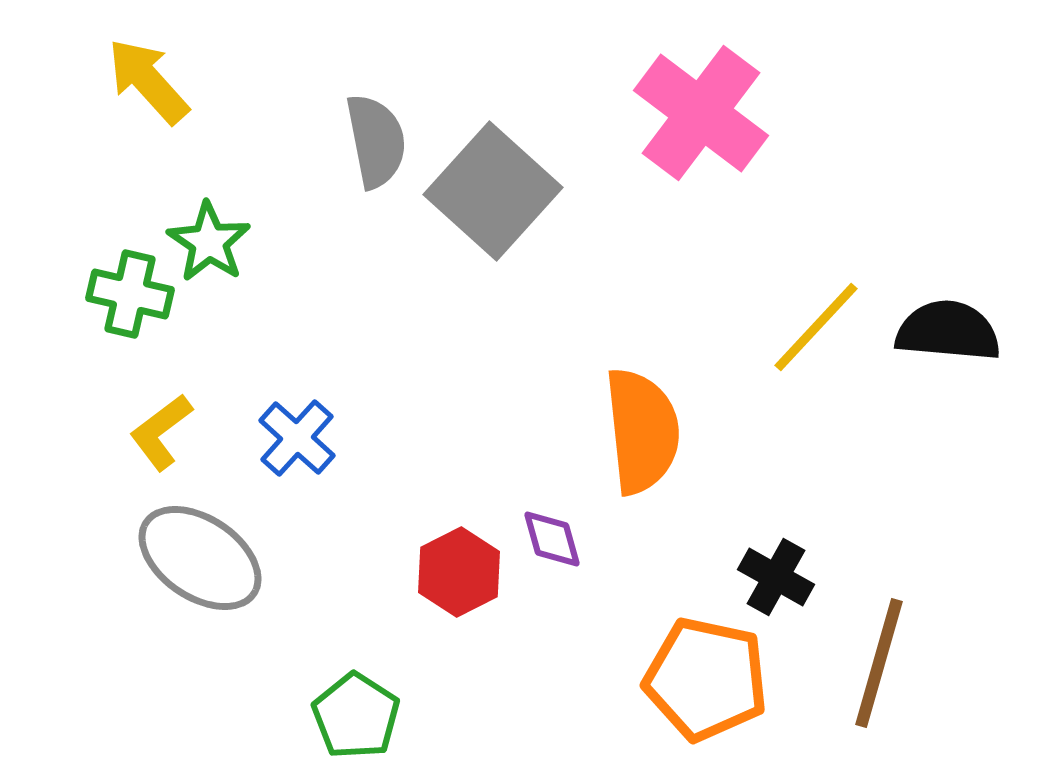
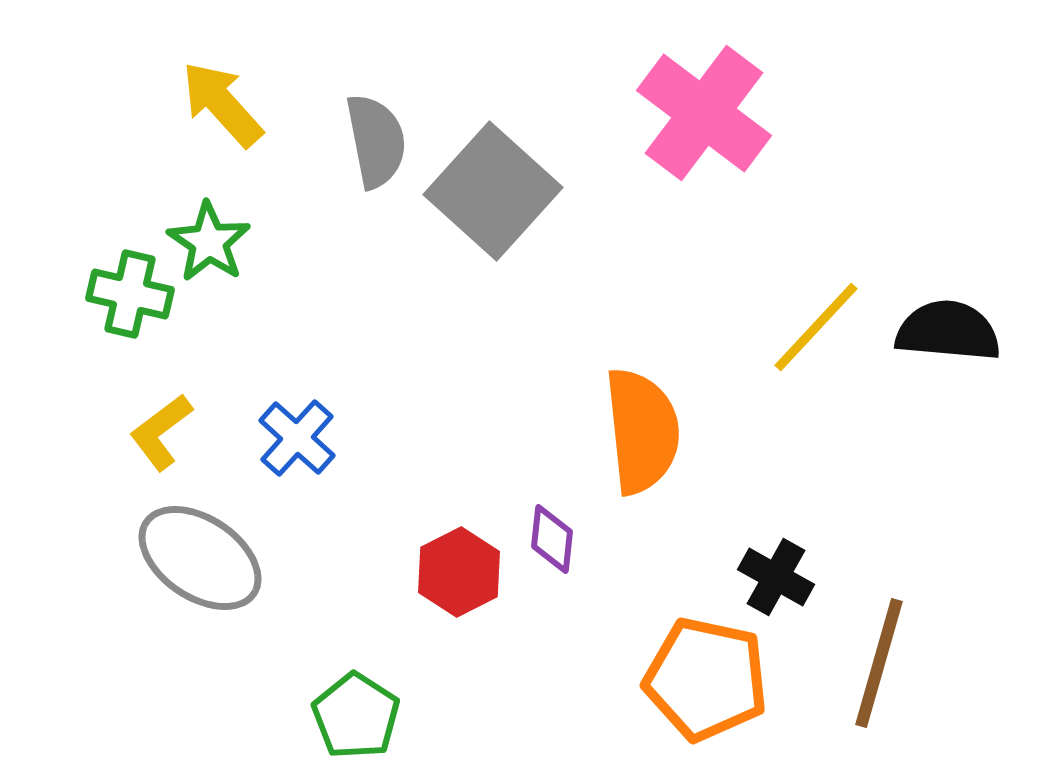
yellow arrow: moved 74 px right, 23 px down
pink cross: moved 3 px right
purple diamond: rotated 22 degrees clockwise
